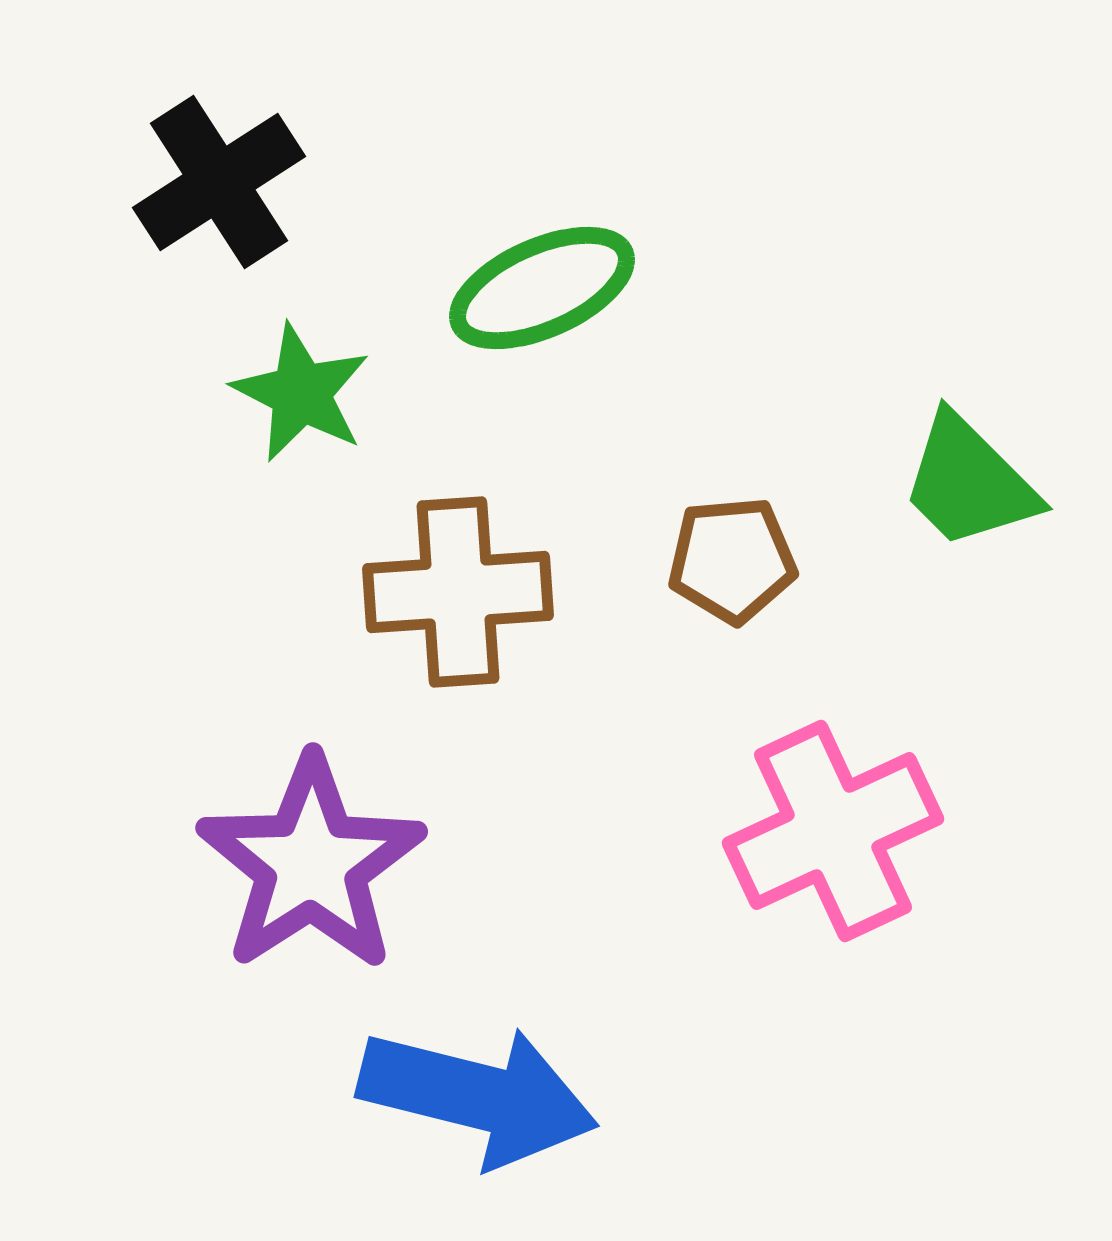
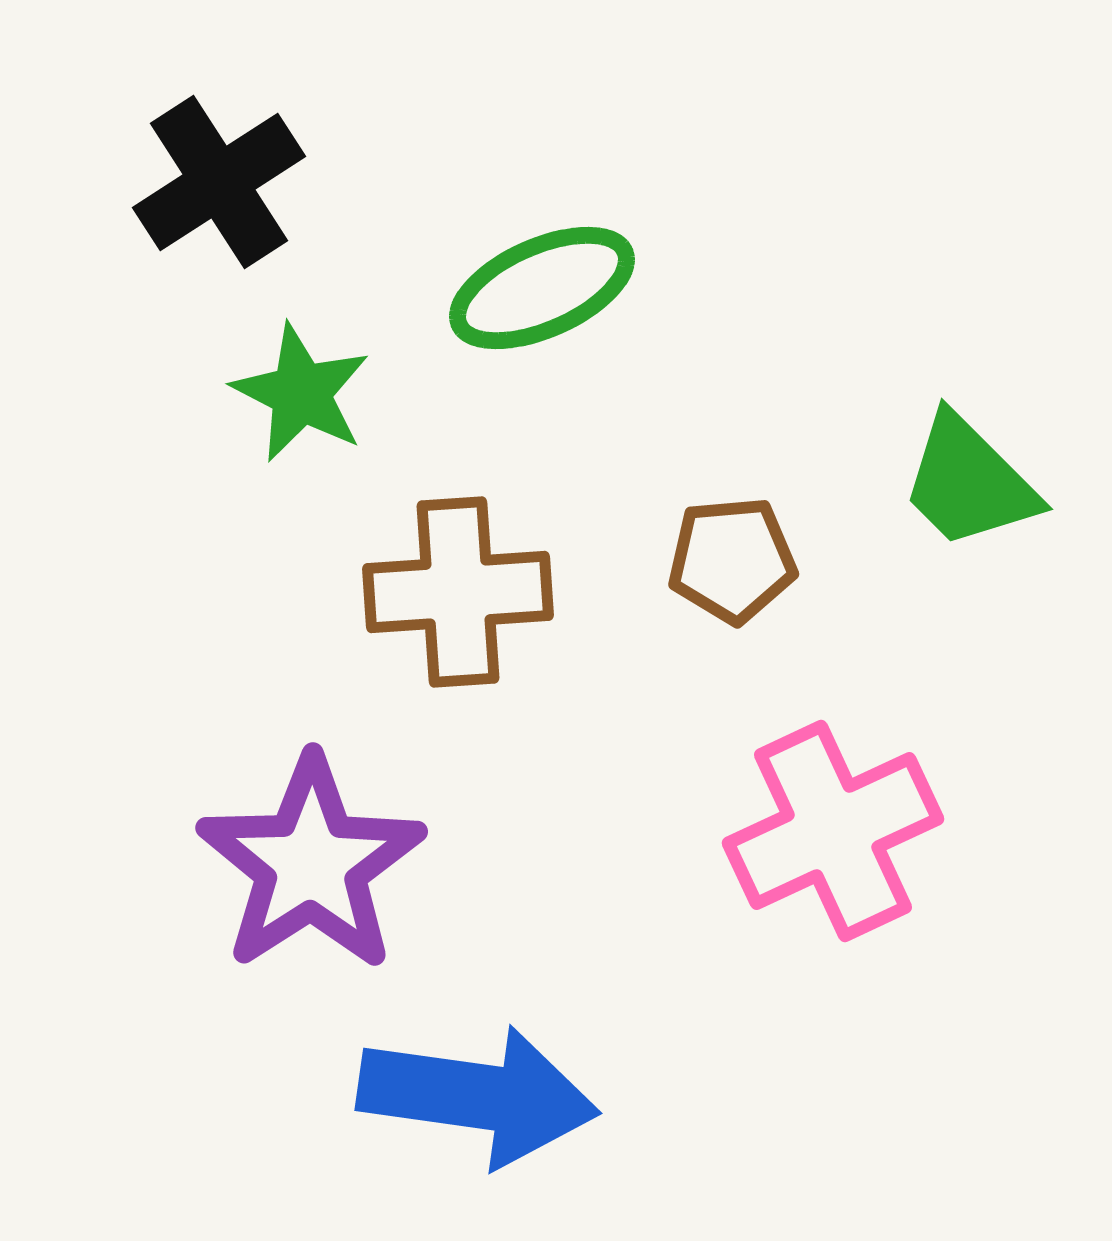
blue arrow: rotated 6 degrees counterclockwise
